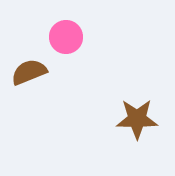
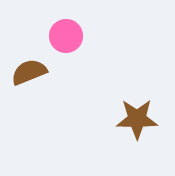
pink circle: moved 1 px up
